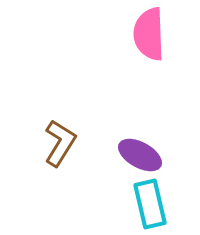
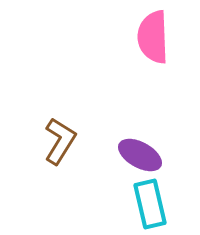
pink semicircle: moved 4 px right, 3 px down
brown L-shape: moved 2 px up
